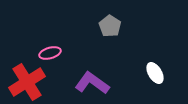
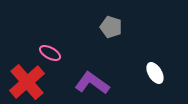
gray pentagon: moved 1 px right, 1 px down; rotated 15 degrees counterclockwise
pink ellipse: rotated 45 degrees clockwise
red cross: rotated 9 degrees counterclockwise
